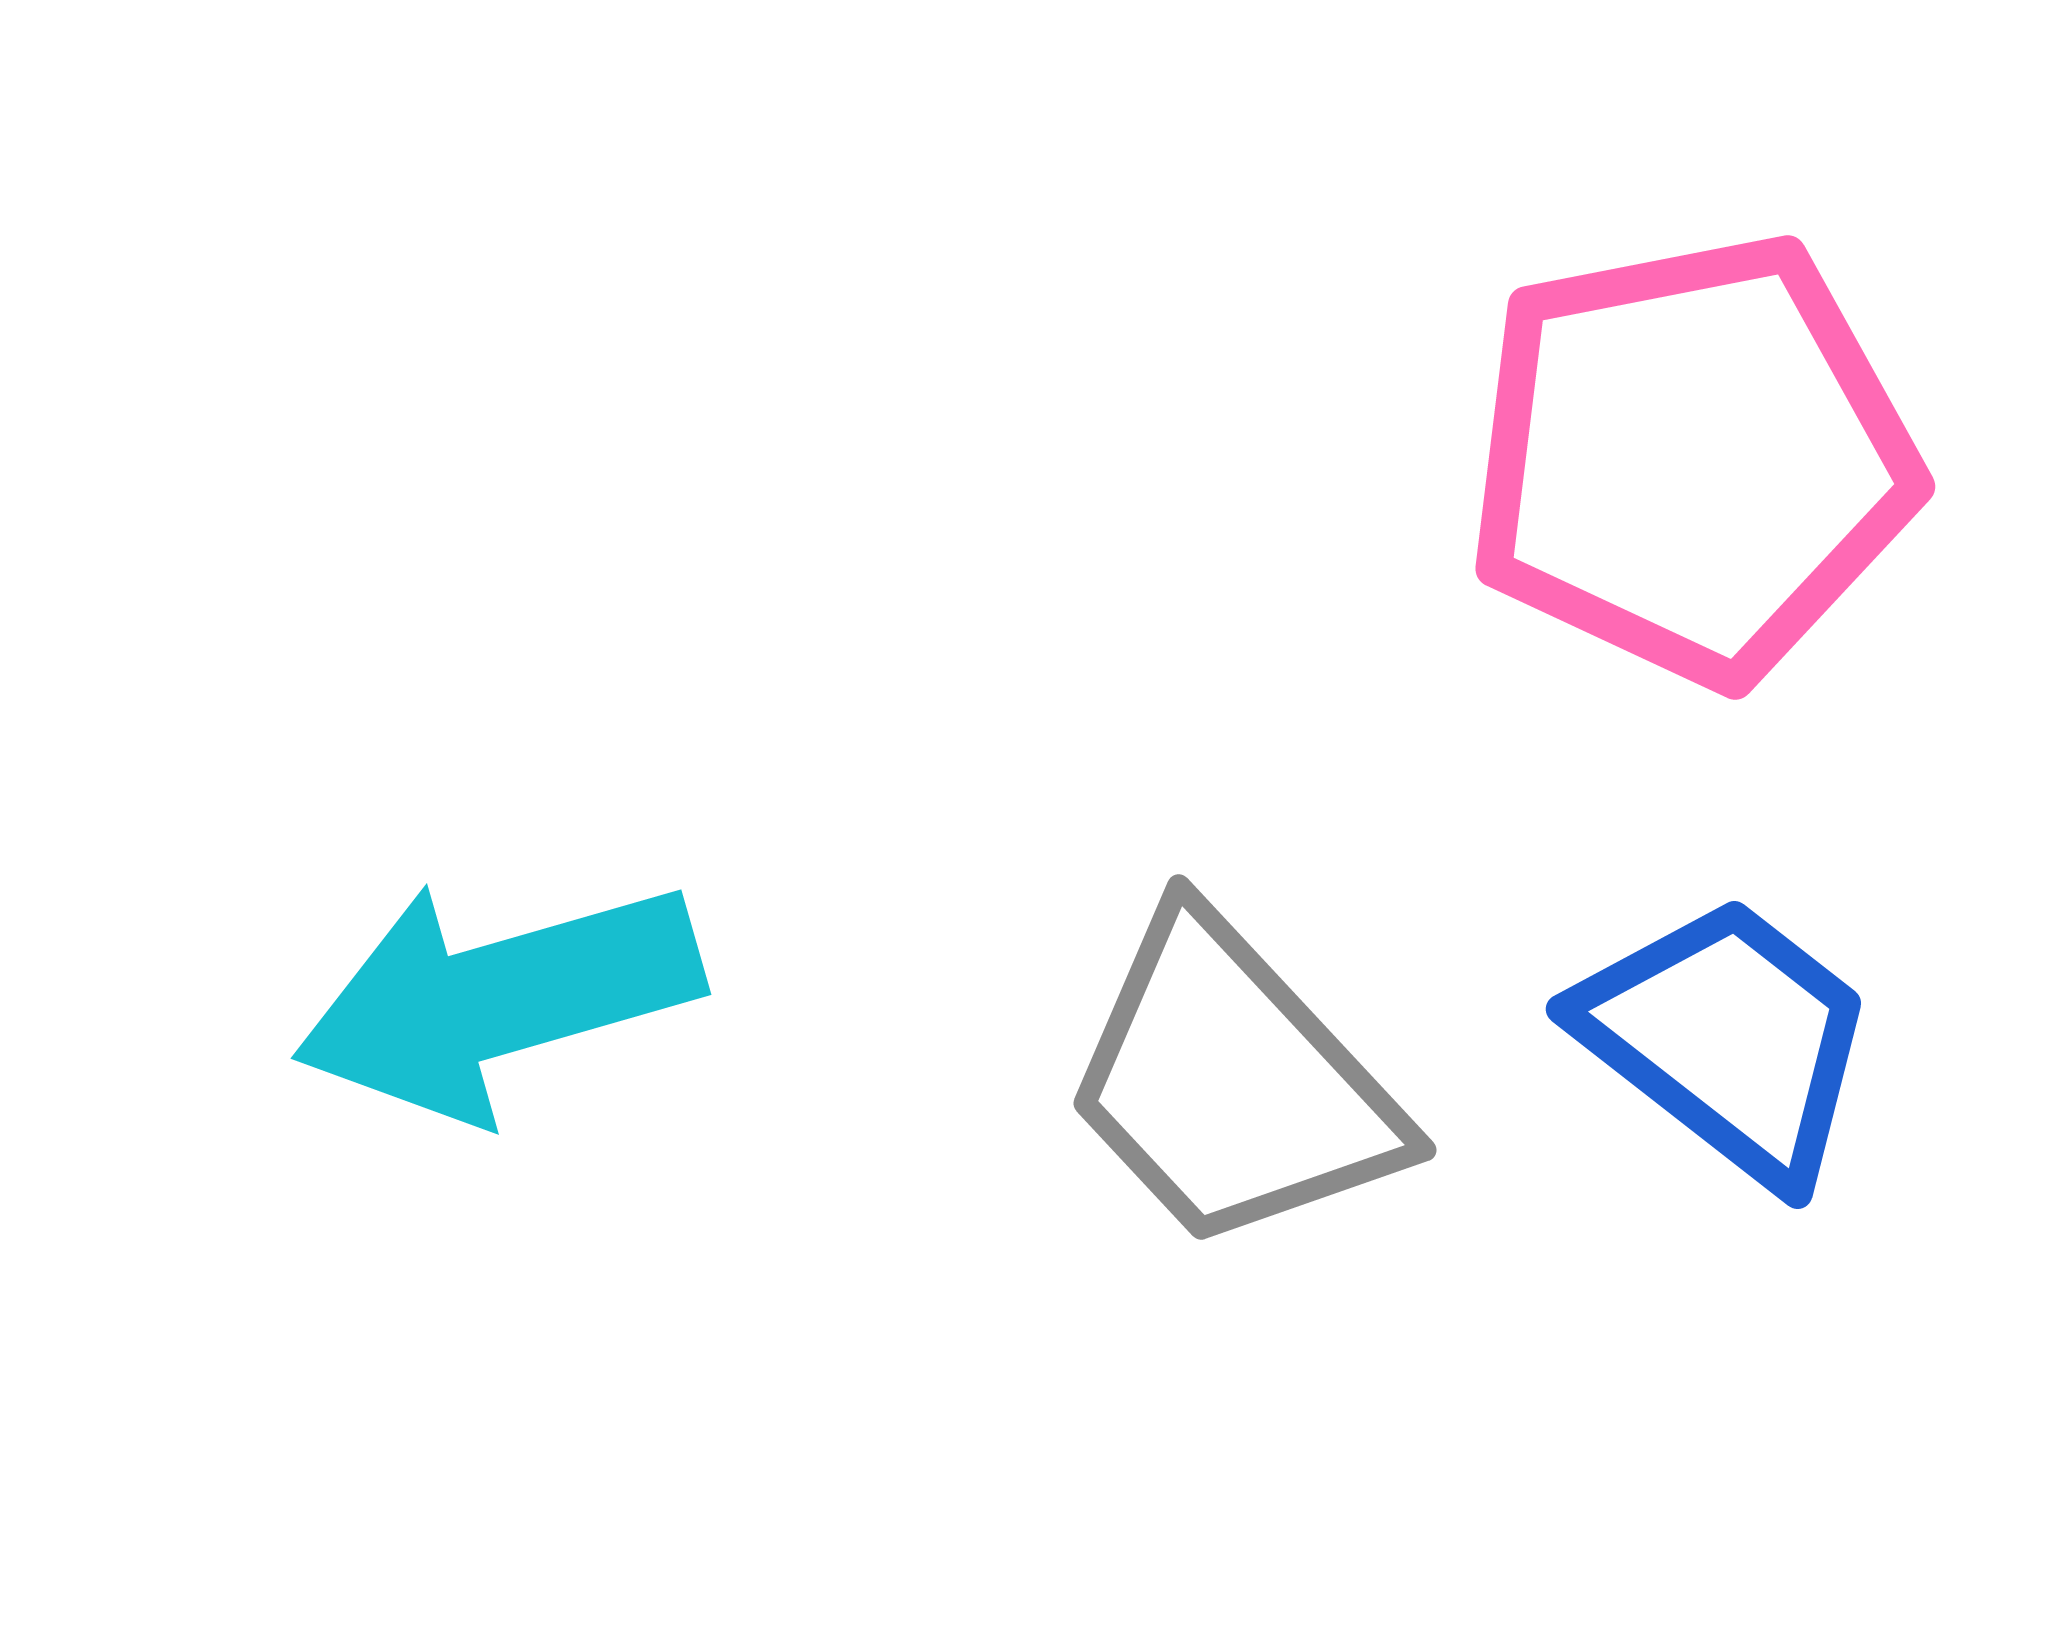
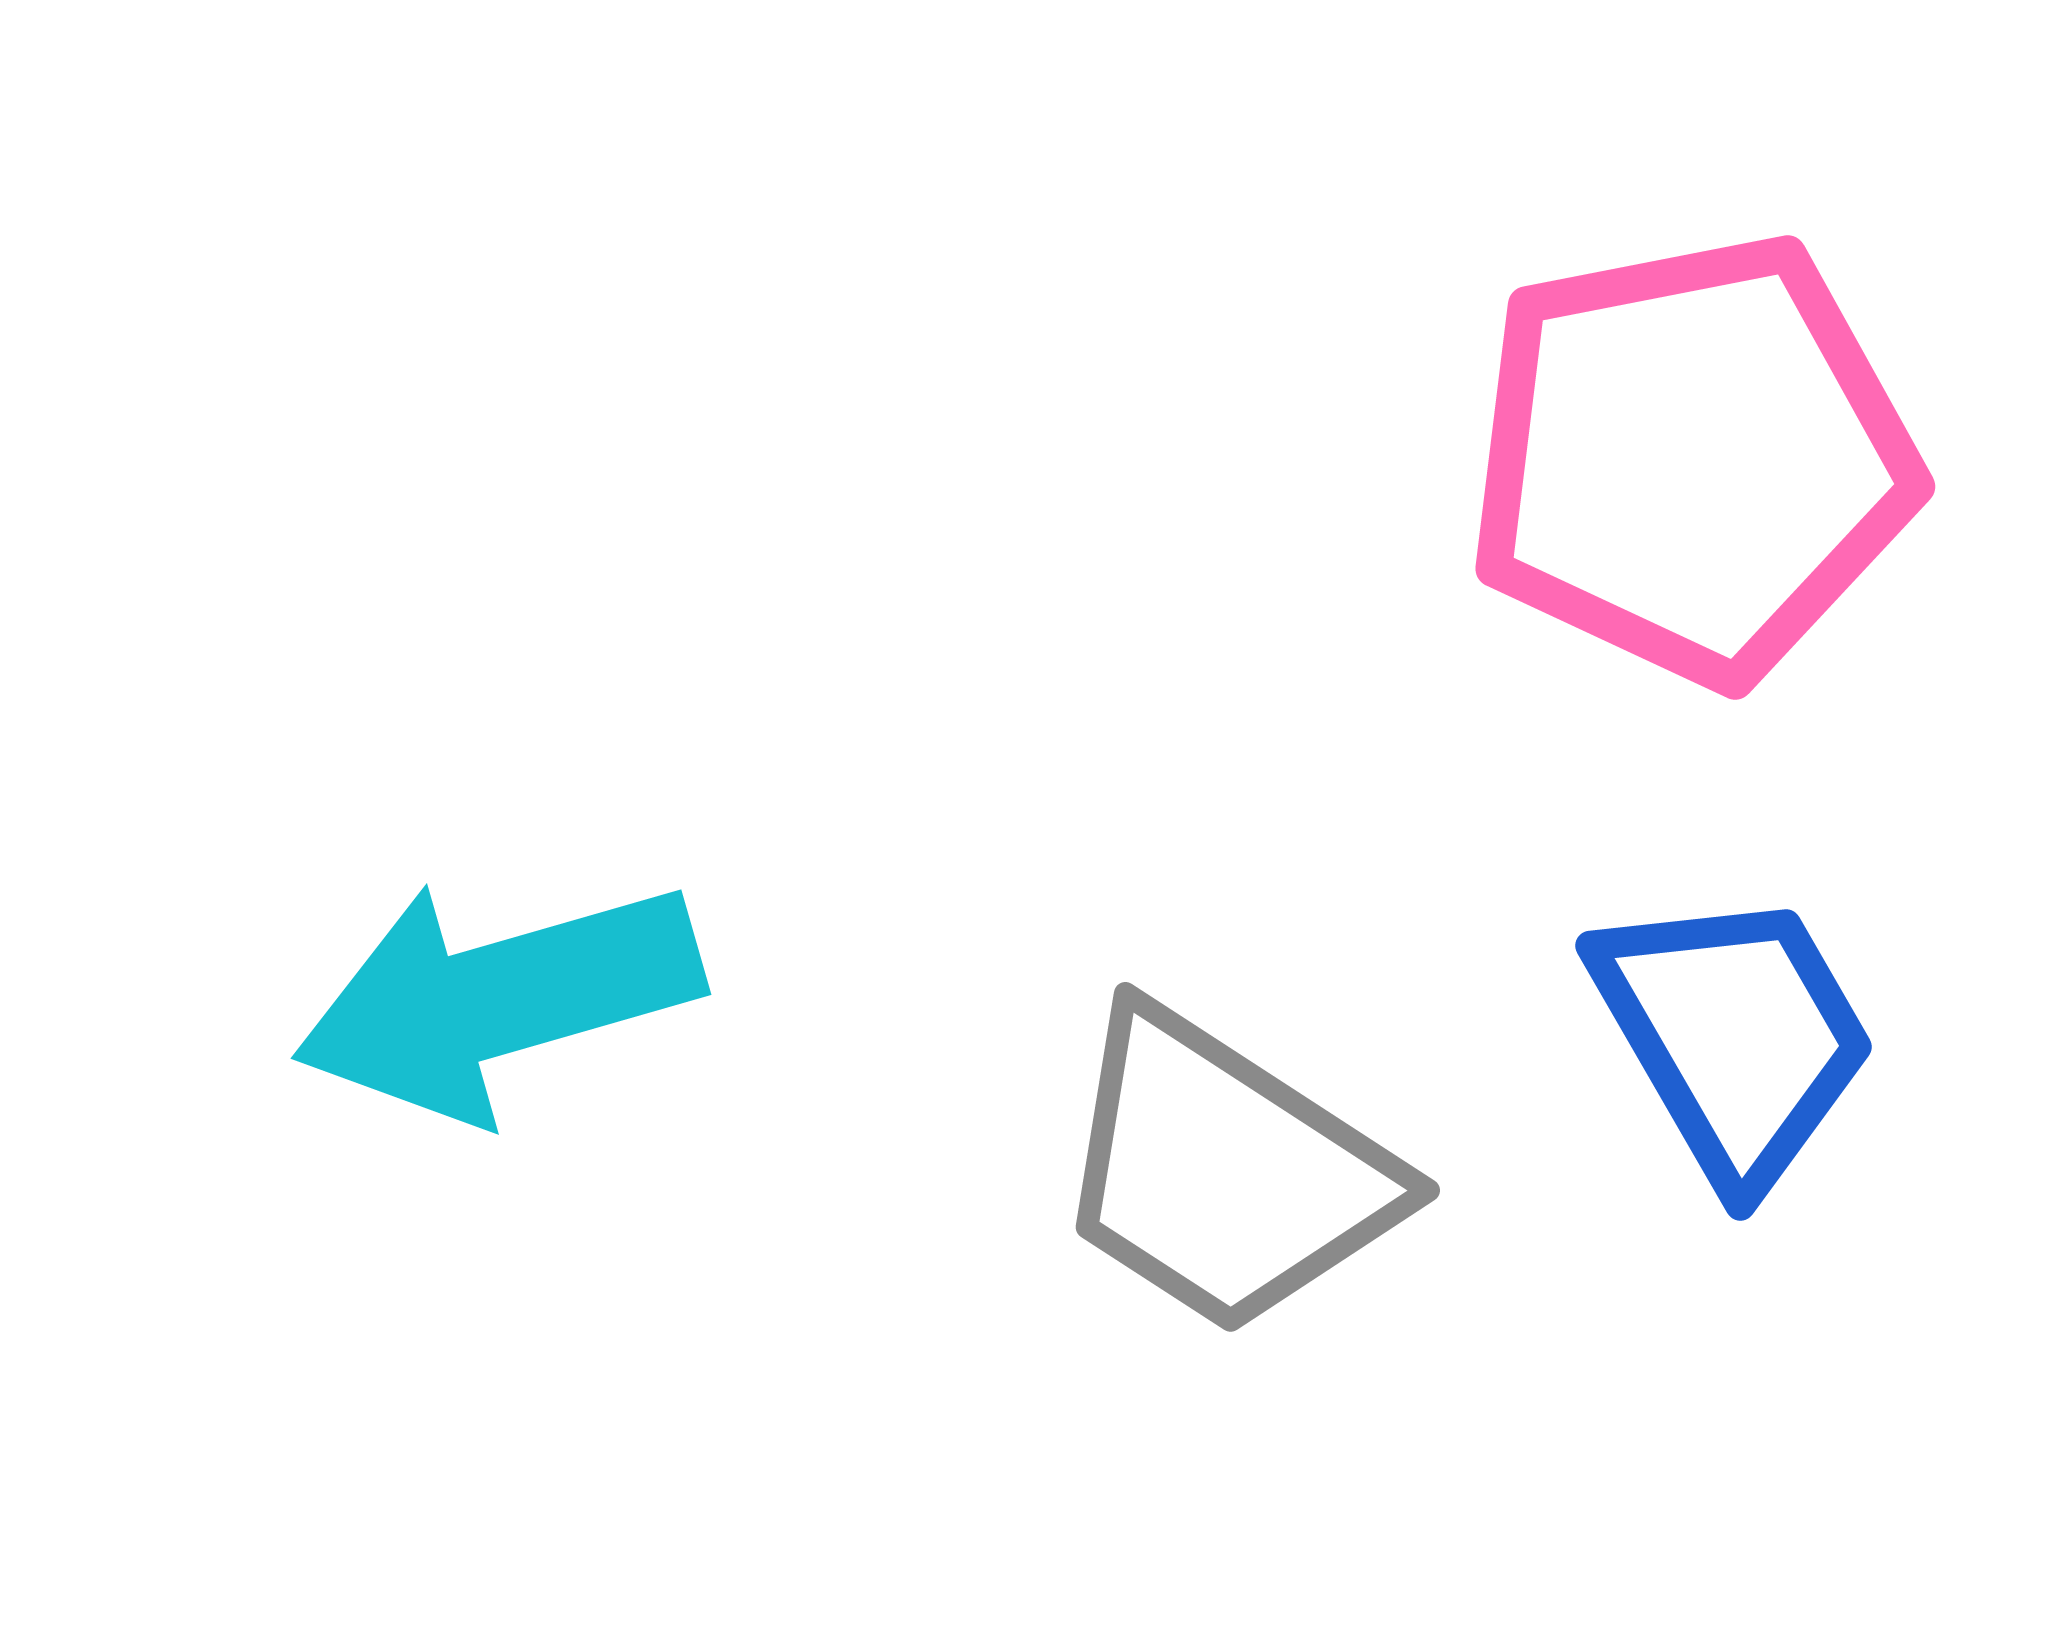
blue trapezoid: moved 6 px right, 3 px up; rotated 22 degrees clockwise
gray trapezoid: moved 7 px left, 89 px down; rotated 14 degrees counterclockwise
